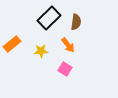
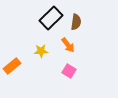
black rectangle: moved 2 px right
orange rectangle: moved 22 px down
pink square: moved 4 px right, 2 px down
